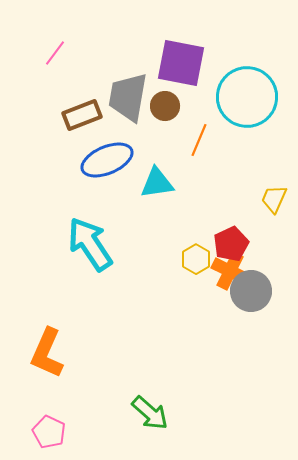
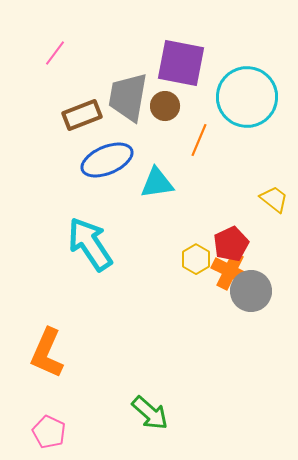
yellow trapezoid: rotated 104 degrees clockwise
